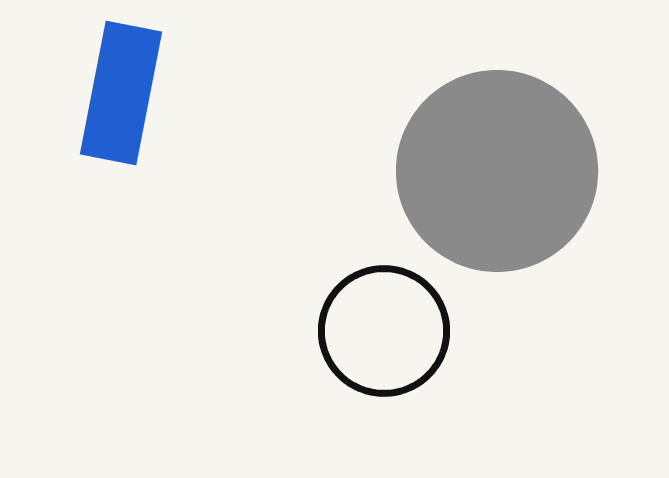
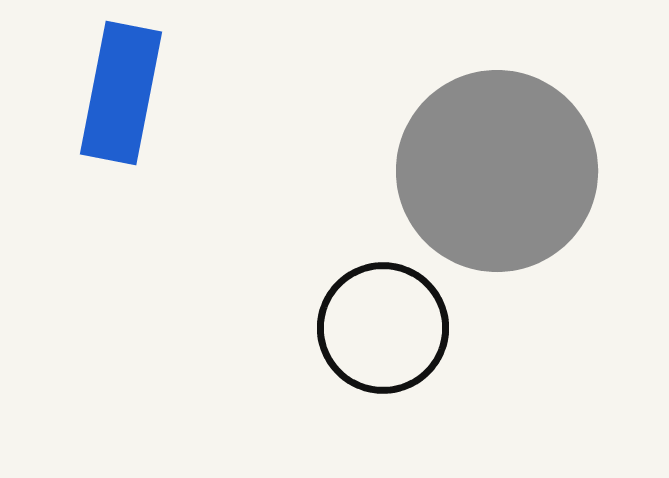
black circle: moved 1 px left, 3 px up
